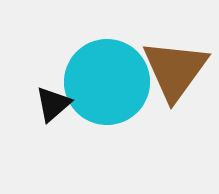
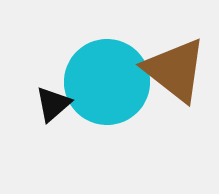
brown triangle: rotated 28 degrees counterclockwise
